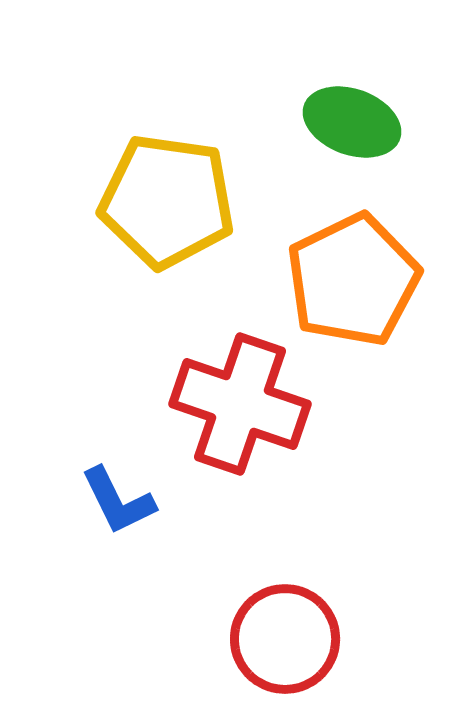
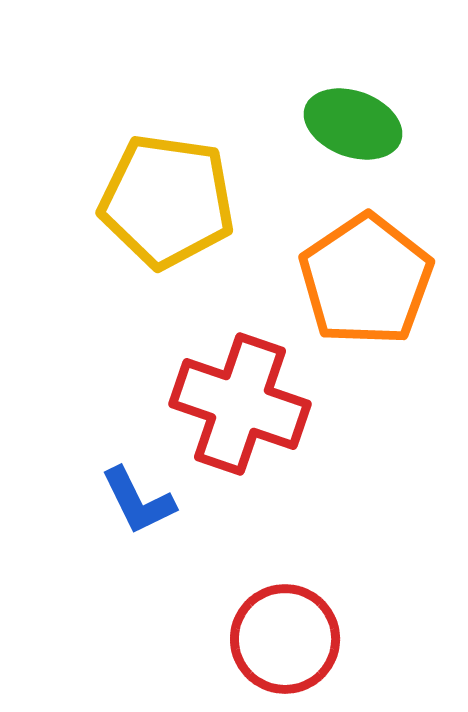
green ellipse: moved 1 px right, 2 px down
orange pentagon: moved 13 px right; rotated 8 degrees counterclockwise
blue L-shape: moved 20 px right
